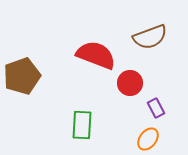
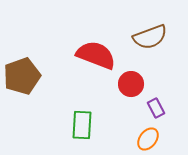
red circle: moved 1 px right, 1 px down
